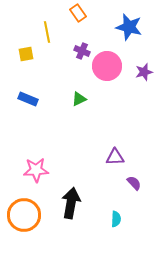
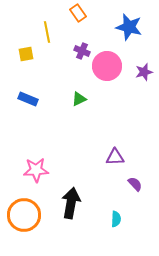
purple semicircle: moved 1 px right, 1 px down
